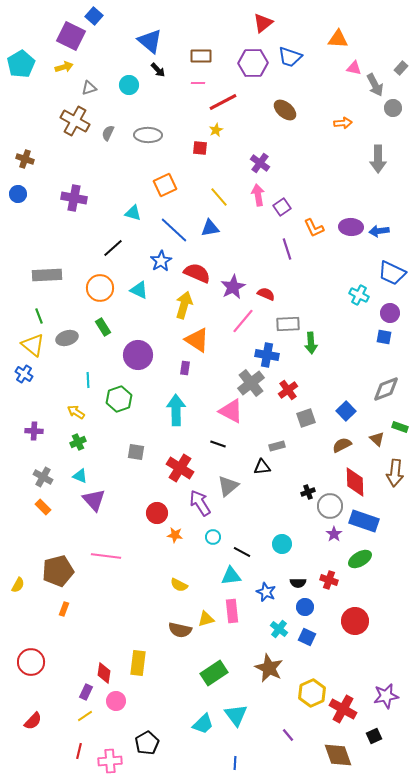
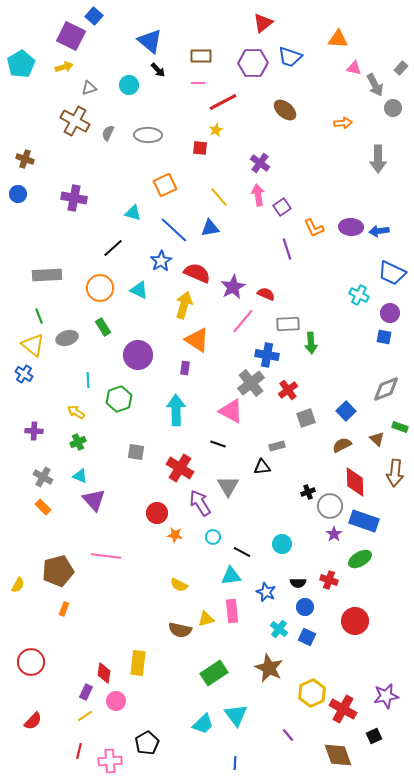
gray triangle at (228, 486): rotated 20 degrees counterclockwise
